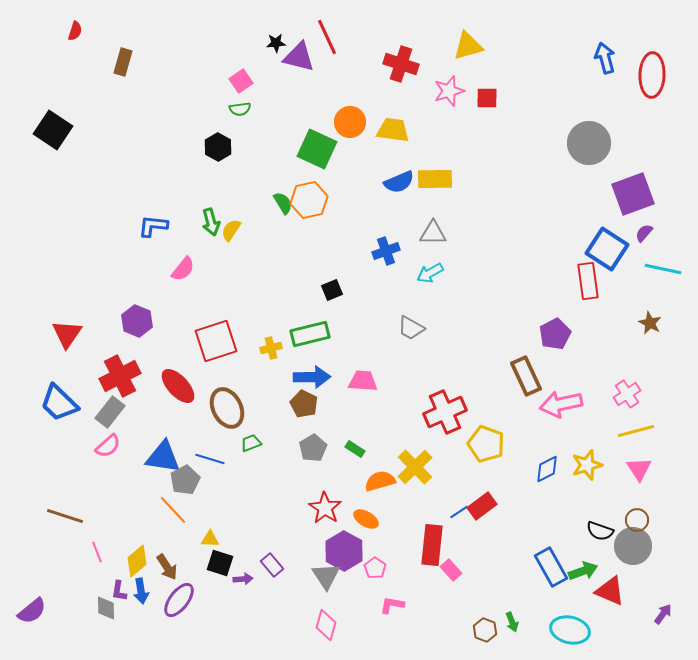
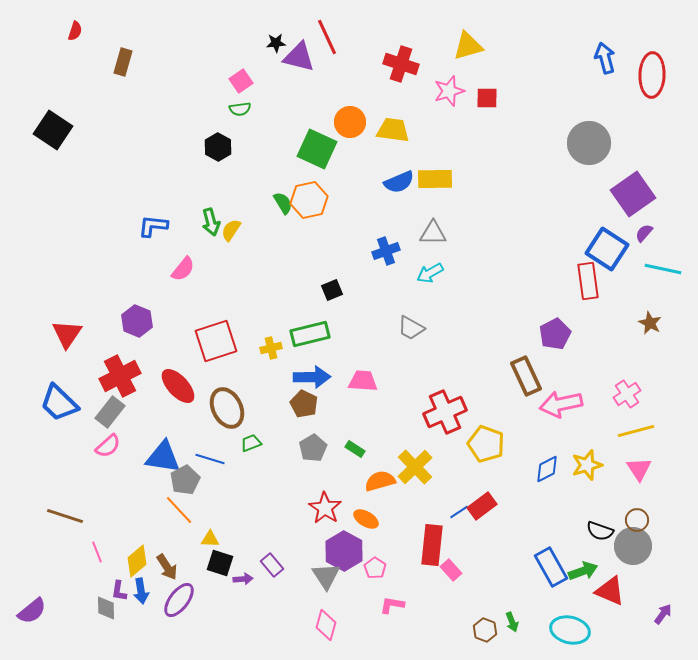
purple square at (633, 194): rotated 15 degrees counterclockwise
orange line at (173, 510): moved 6 px right
